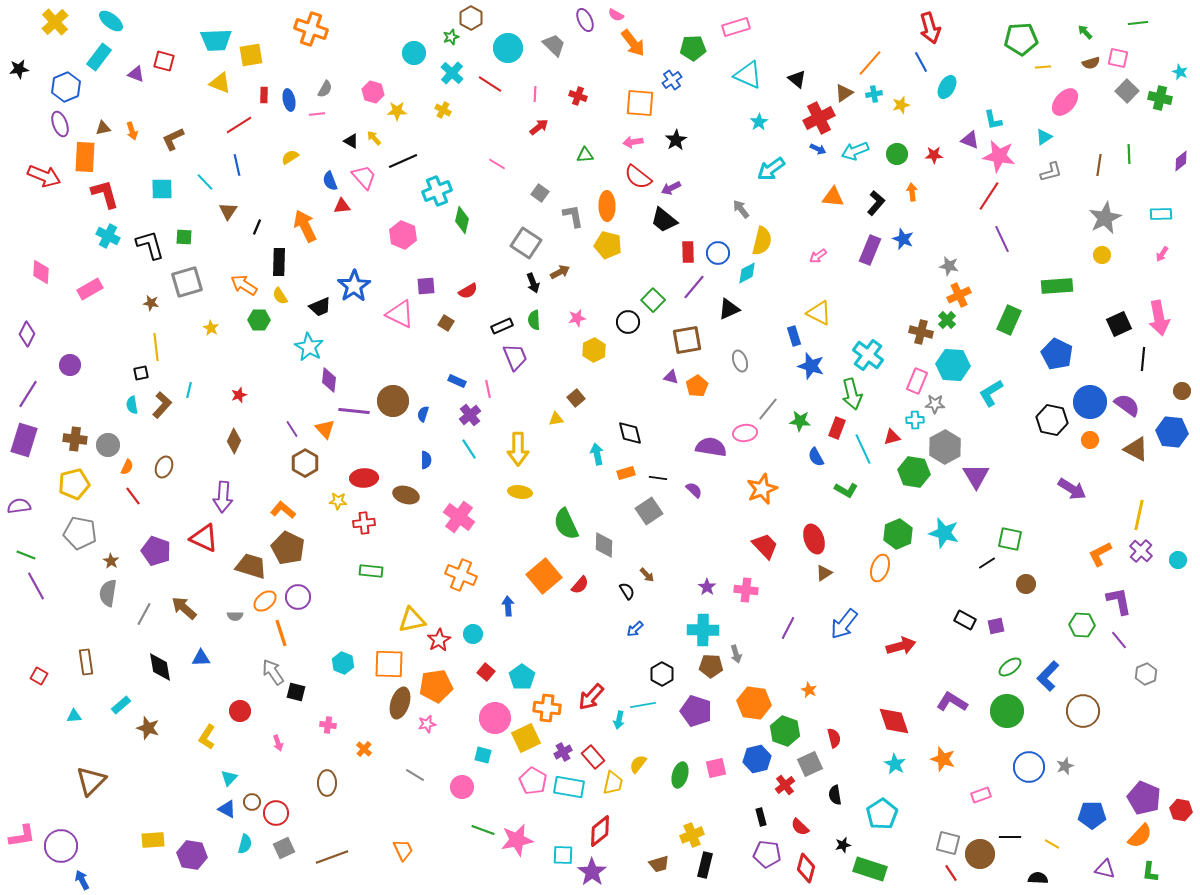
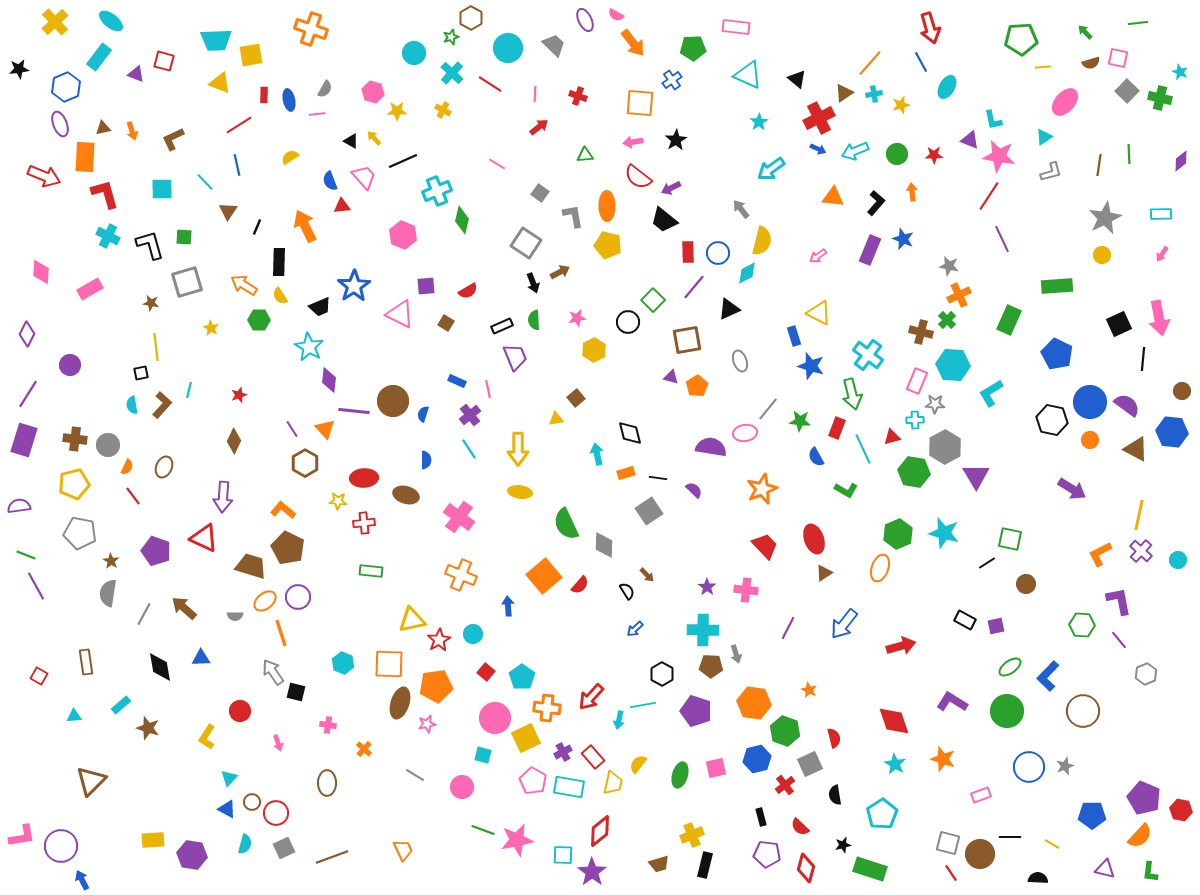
pink rectangle at (736, 27): rotated 24 degrees clockwise
